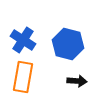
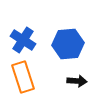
blue hexagon: rotated 20 degrees counterclockwise
orange rectangle: rotated 28 degrees counterclockwise
